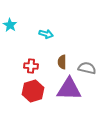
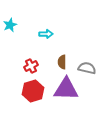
cyan star: rotated 16 degrees clockwise
cyan arrow: rotated 16 degrees counterclockwise
red cross: rotated 32 degrees counterclockwise
purple triangle: moved 3 px left
